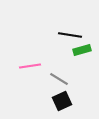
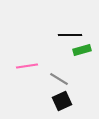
black line: rotated 10 degrees counterclockwise
pink line: moved 3 px left
